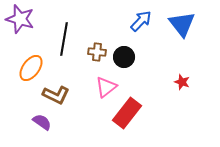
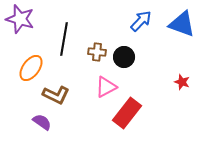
blue triangle: rotated 32 degrees counterclockwise
pink triangle: rotated 10 degrees clockwise
